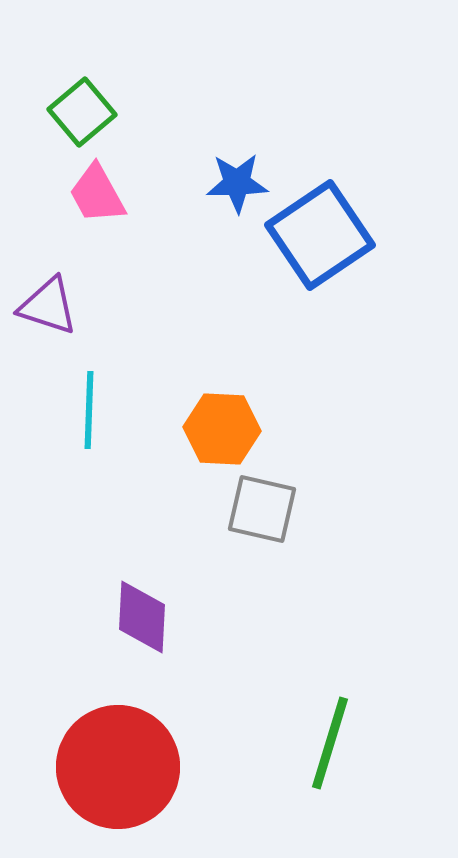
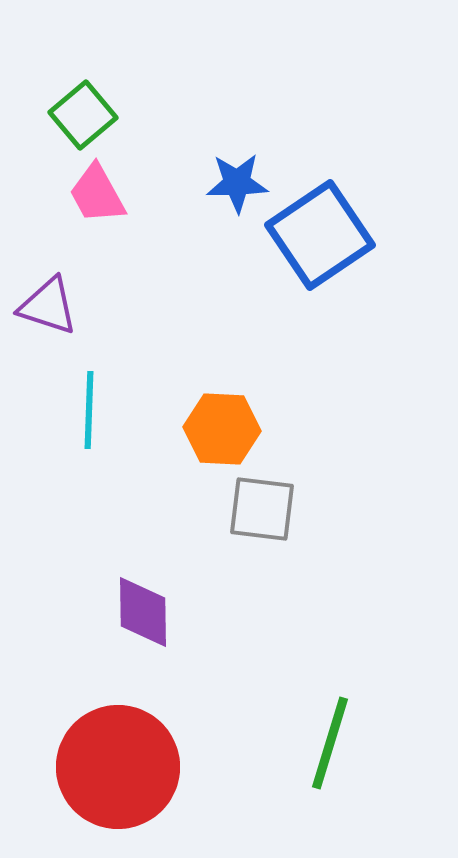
green square: moved 1 px right, 3 px down
gray square: rotated 6 degrees counterclockwise
purple diamond: moved 1 px right, 5 px up; rotated 4 degrees counterclockwise
